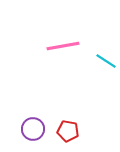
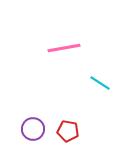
pink line: moved 1 px right, 2 px down
cyan line: moved 6 px left, 22 px down
